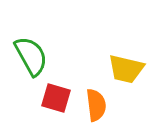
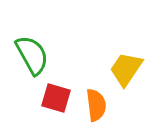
green semicircle: moved 1 px right, 1 px up
yellow trapezoid: rotated 111 degrees clockwise
